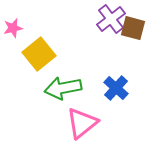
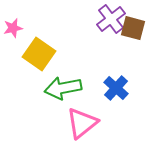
yellow square: rotated 16 degrees counterclockwise
